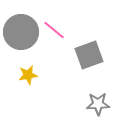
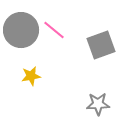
gray circle: moved 2 px up
gray square: moved 12 px right, 10 px up
yellow star: moved 3 px right, 1 px down
